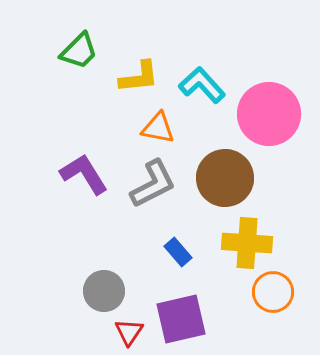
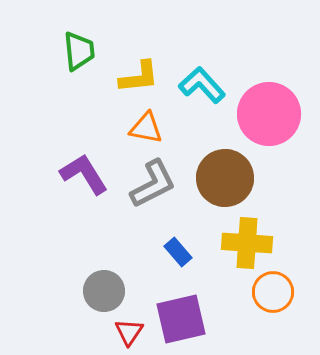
green trapezoid: rotated 51 degrees counterclockwise
orange triangle: moved 12 px left
